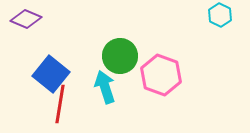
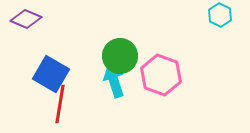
blue square: rotated 9 degrees counterclockwise
cyan arrow: moved 9 px right, 6 px up
